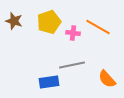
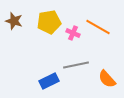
yellow pentagon: rotated 10 degrees clockwise
pink cross: rotated 16 degrees clockwise
gray line: moved 4 px right
blue rectangle: moved 1 px up; rotated 18 degrees counterclockwise
